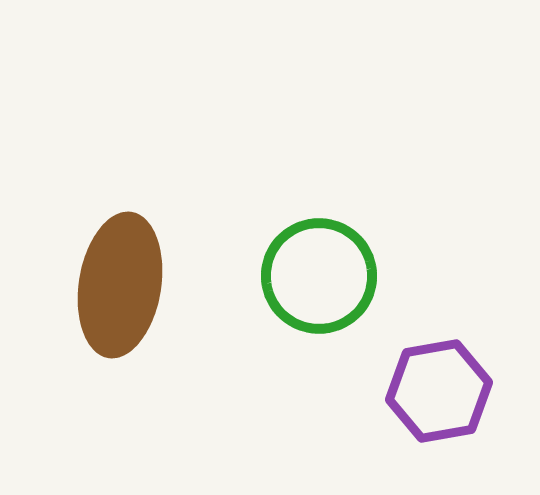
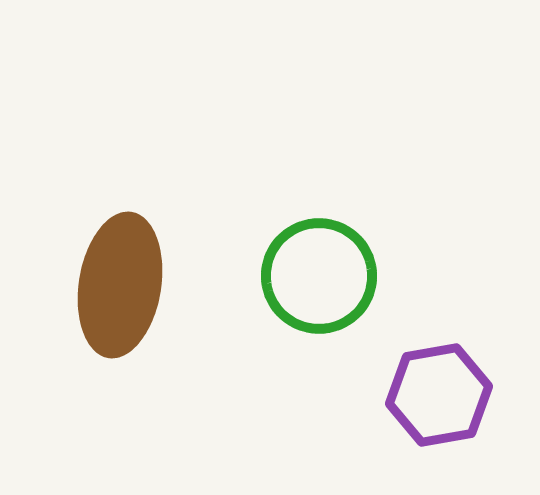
purple hexagon: moved 4 px down
